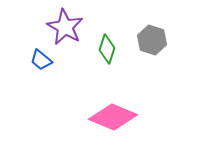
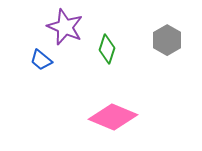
purple star: rotated 6 degrees counterclockwise
gray hexagon: moved 15 px right; rotated 12 degrees clockwise
